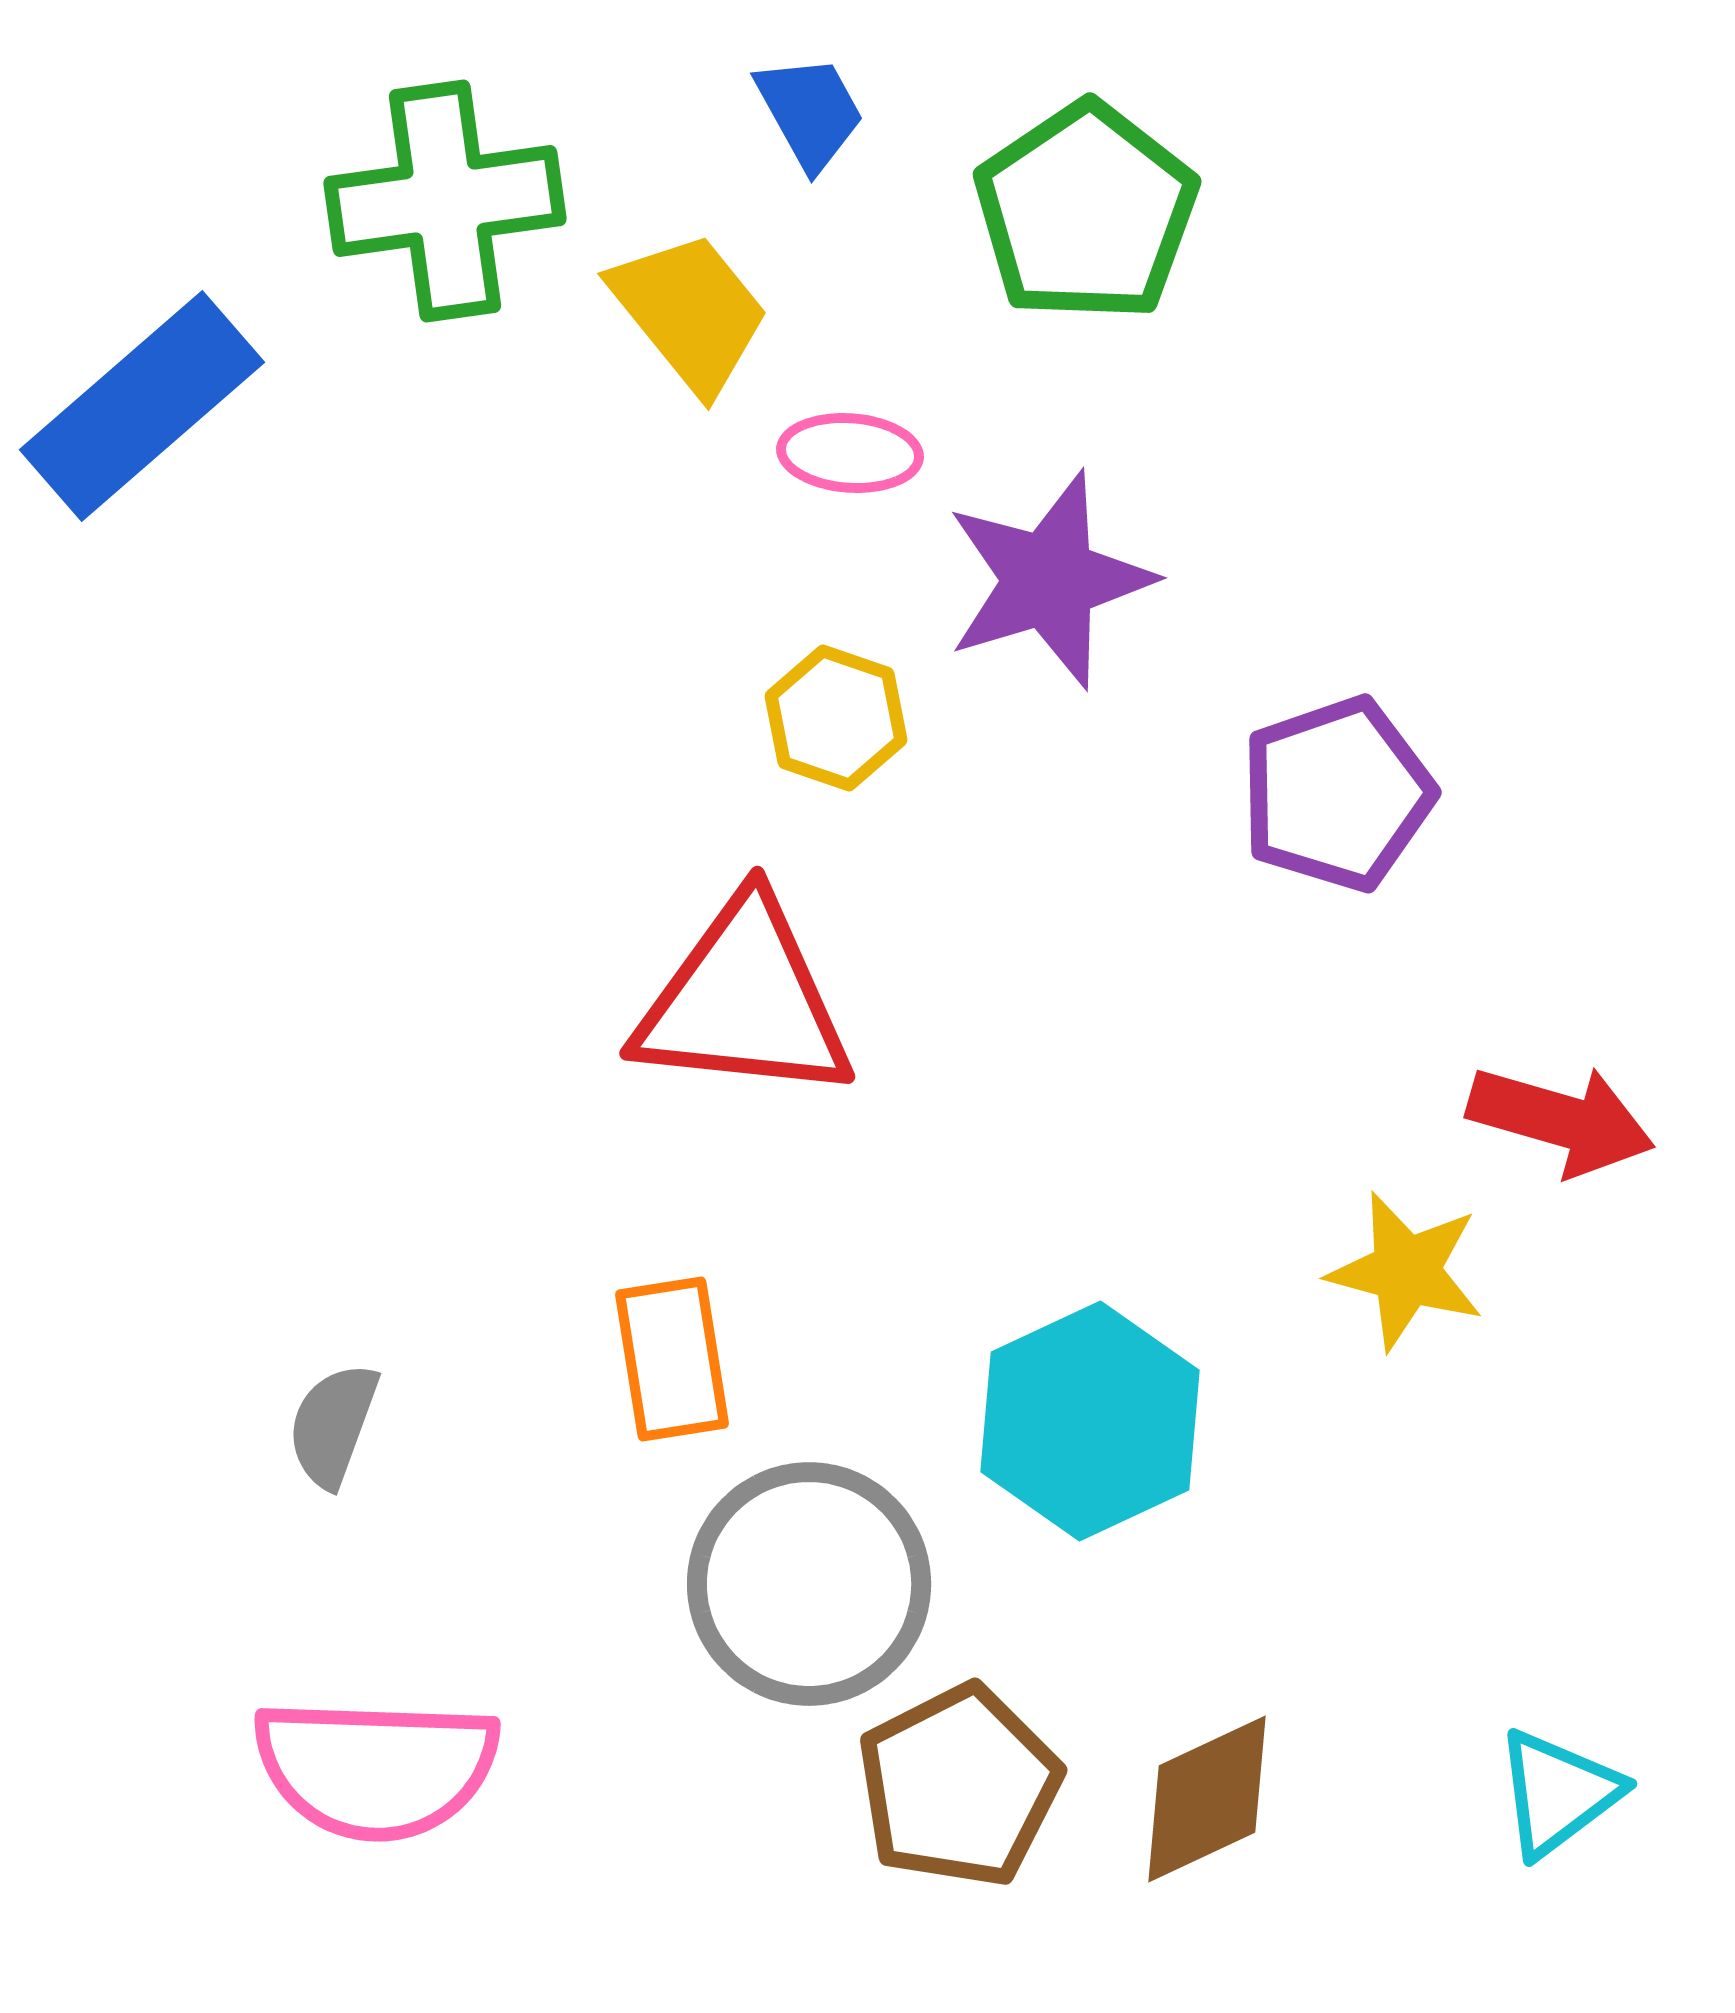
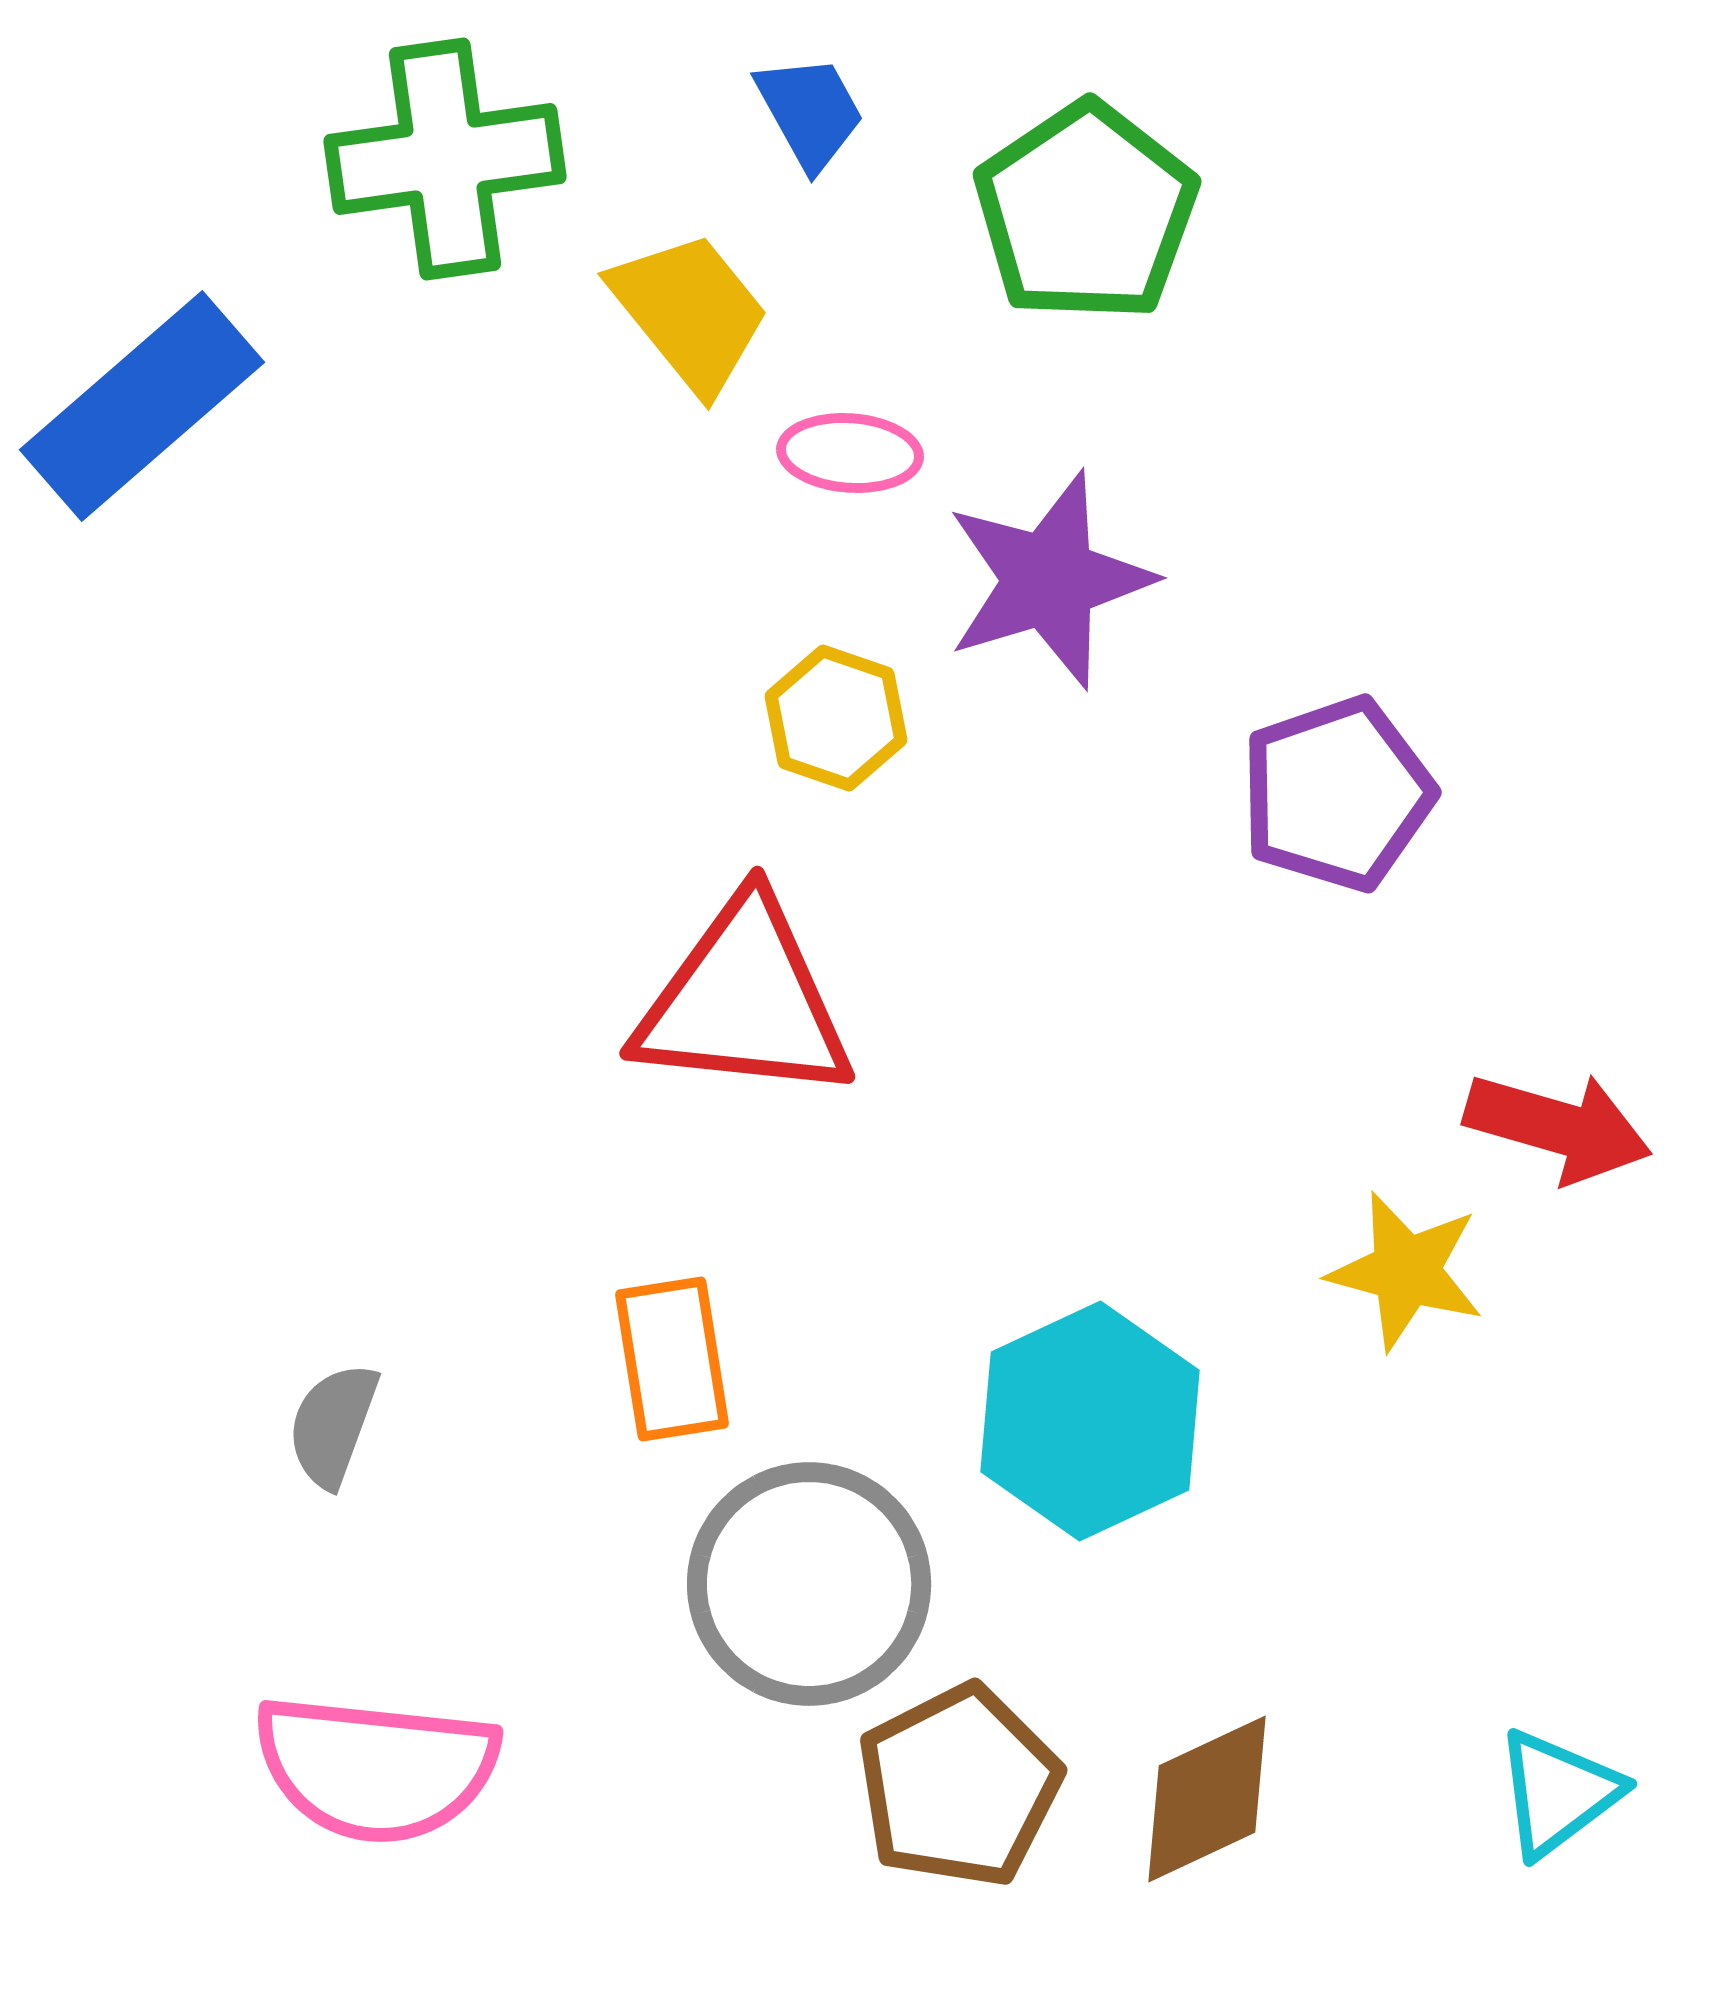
green cross: moved 42 px up
red arrow: moved 3 px left, 7 px down
pink semicircle: rotated 4 degrees clockwise
